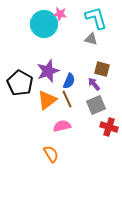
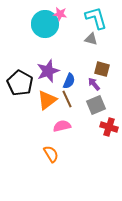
cyan circle: moved 1 px right
